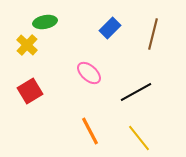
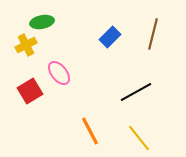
green ellipse: moved 3 px left
blue rectangle: moved 9 px down
yellow cross: moved 1 px left; rotated 20 degrees clockwise
pink ellipse: moved 30 px left; rotated 10 degrees clockwise
